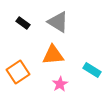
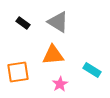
orange square: rotated 25 degrees clockwise
